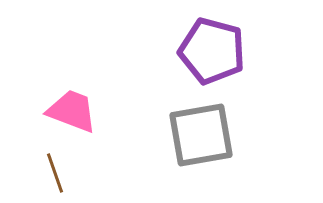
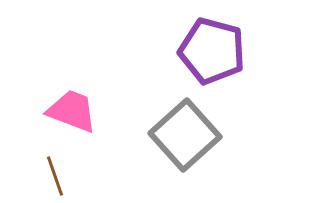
gray square: moved 16 px left; rotated 32 degrees counterclockwise
brown line: moved 3 px down
